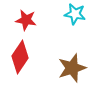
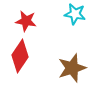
red star: moved 1 px down
red diamond: moved 1 px up
